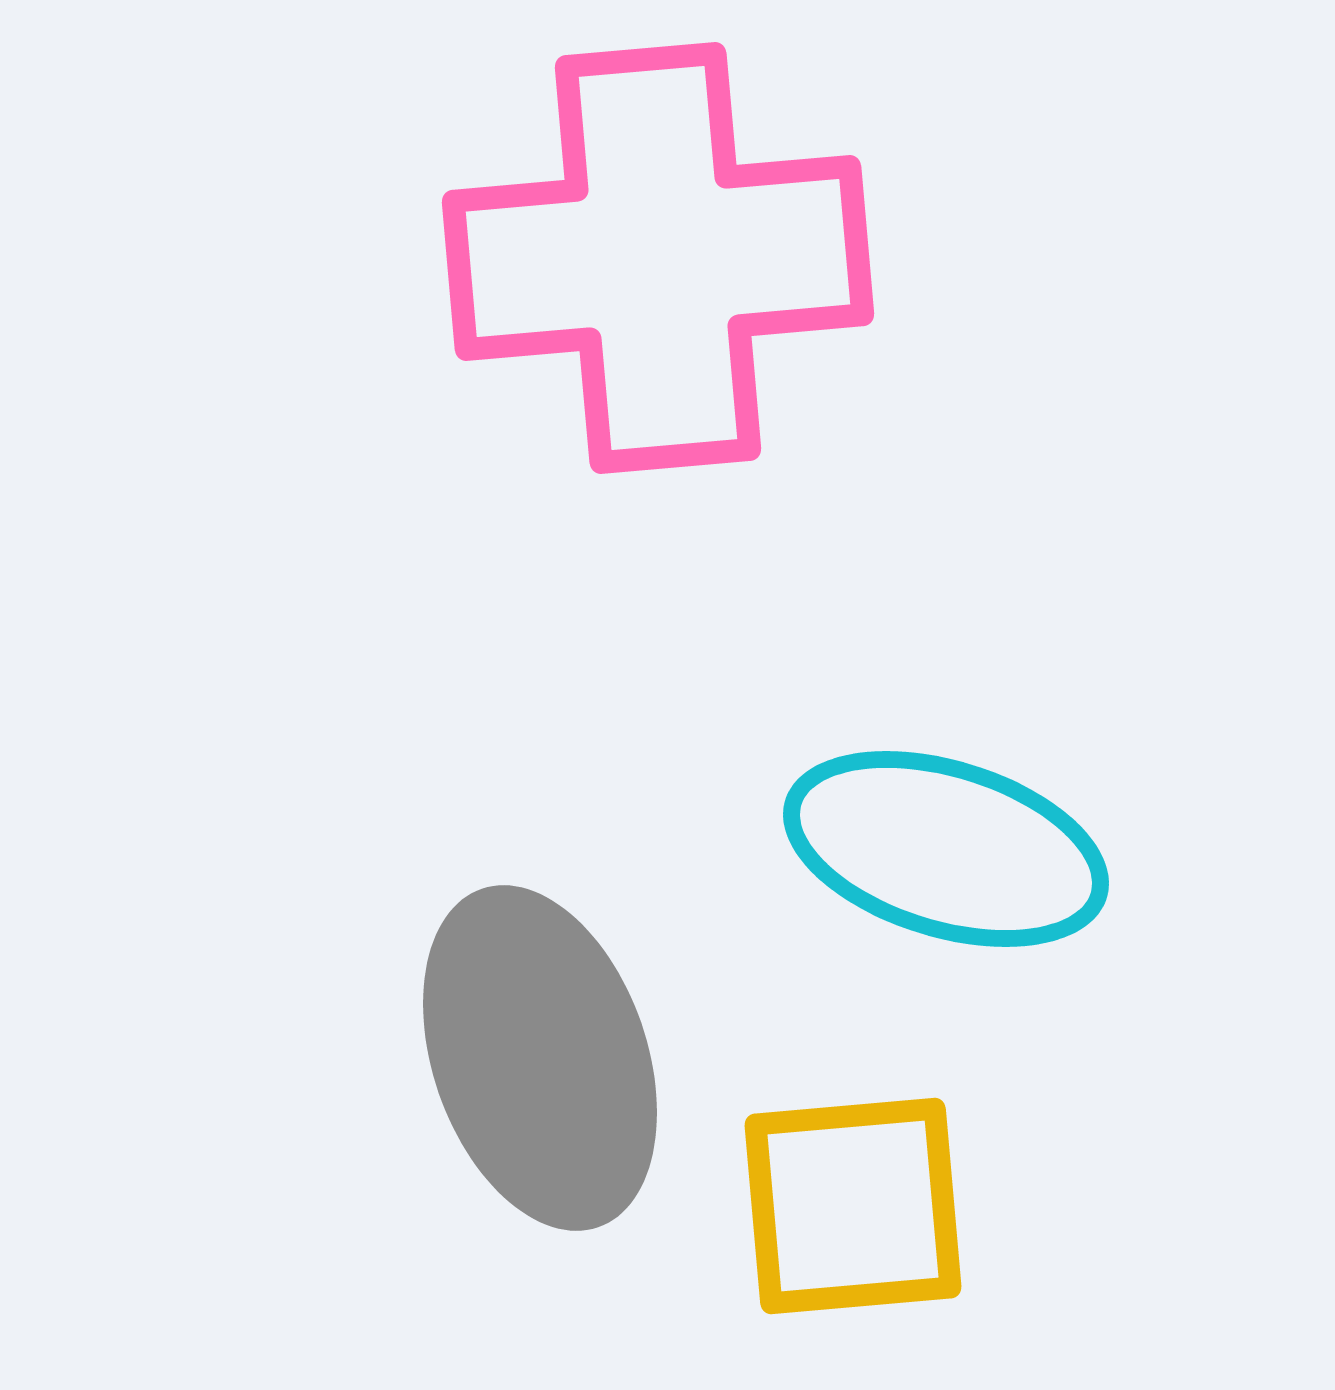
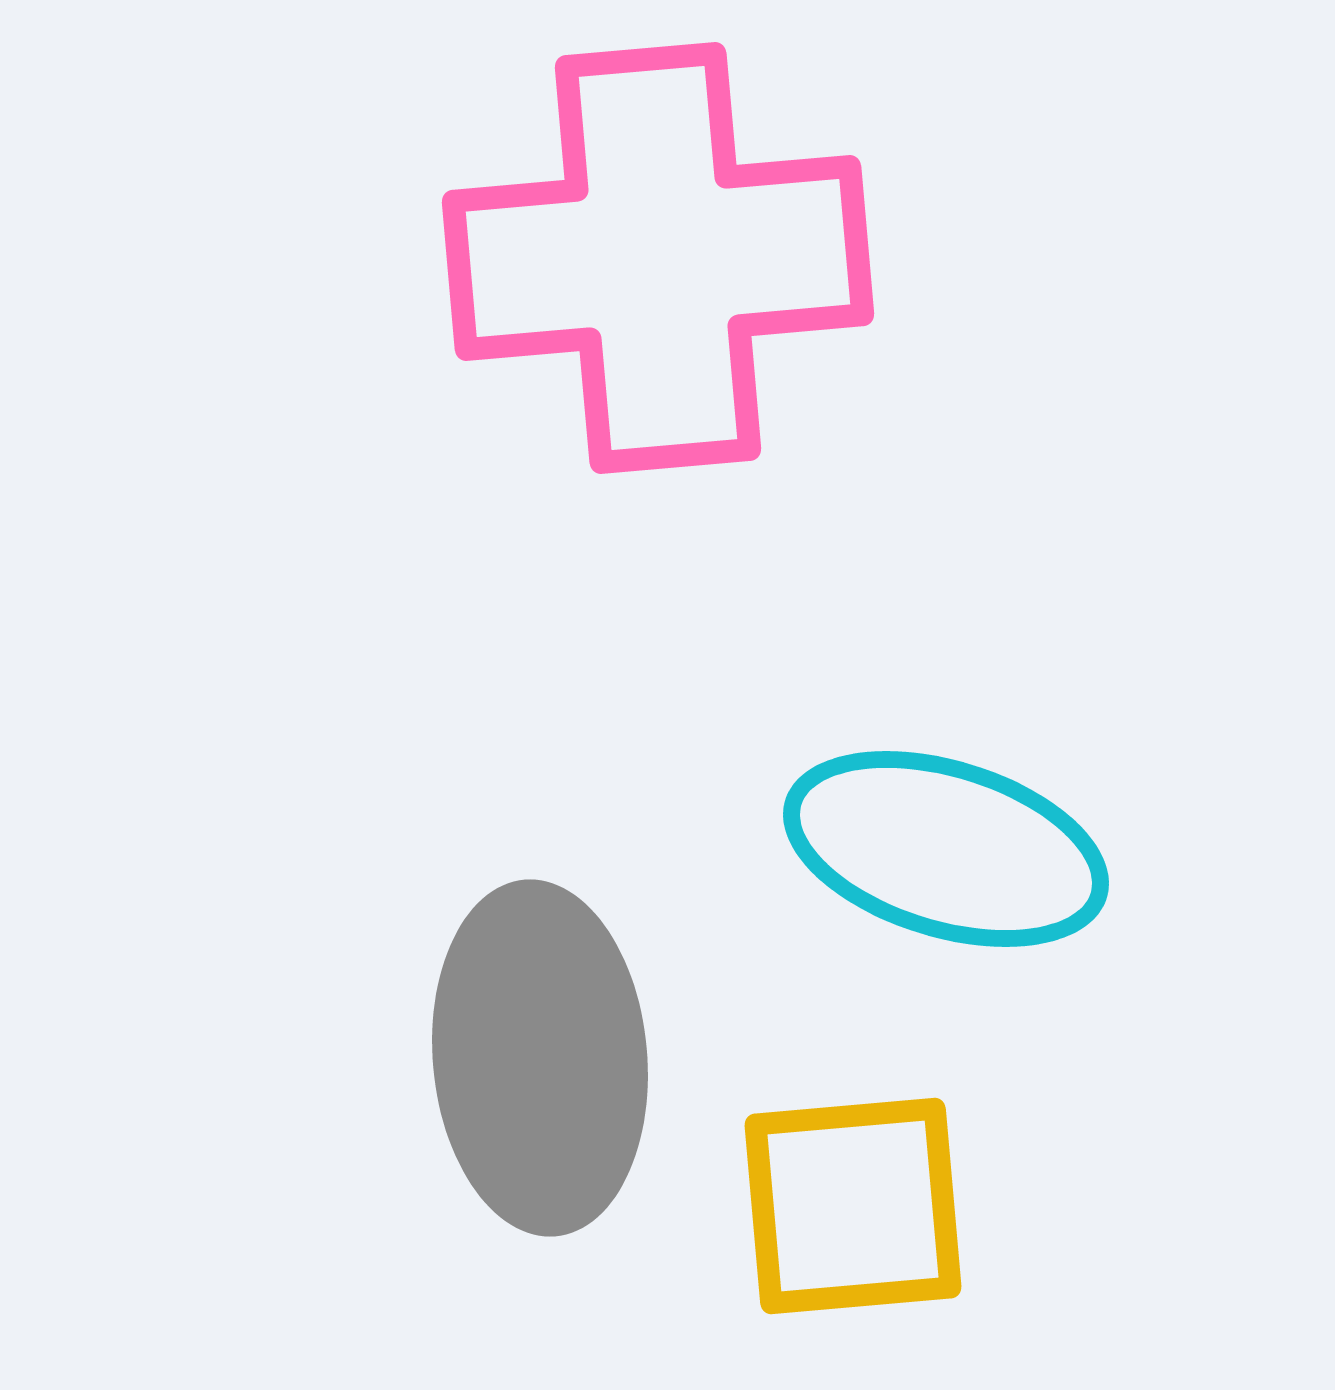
gray ellipse: rotated 14 degrees clockwise
